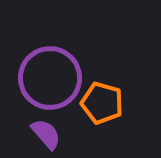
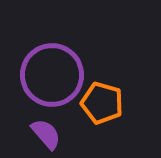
purple circle: moved 2 px right, 3 px up
